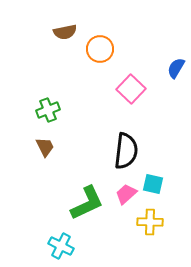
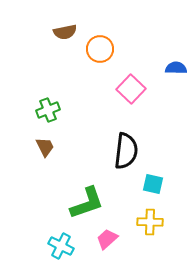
blue semicircle: rotated 60 degrees clockwise
pink trapezoid: moved 19 px left, 45 px down
green L-shape: rotated 6 degrees clockwise
